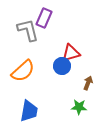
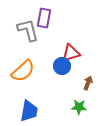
purple rectangle: rotated 12 degrees counterclockwise
